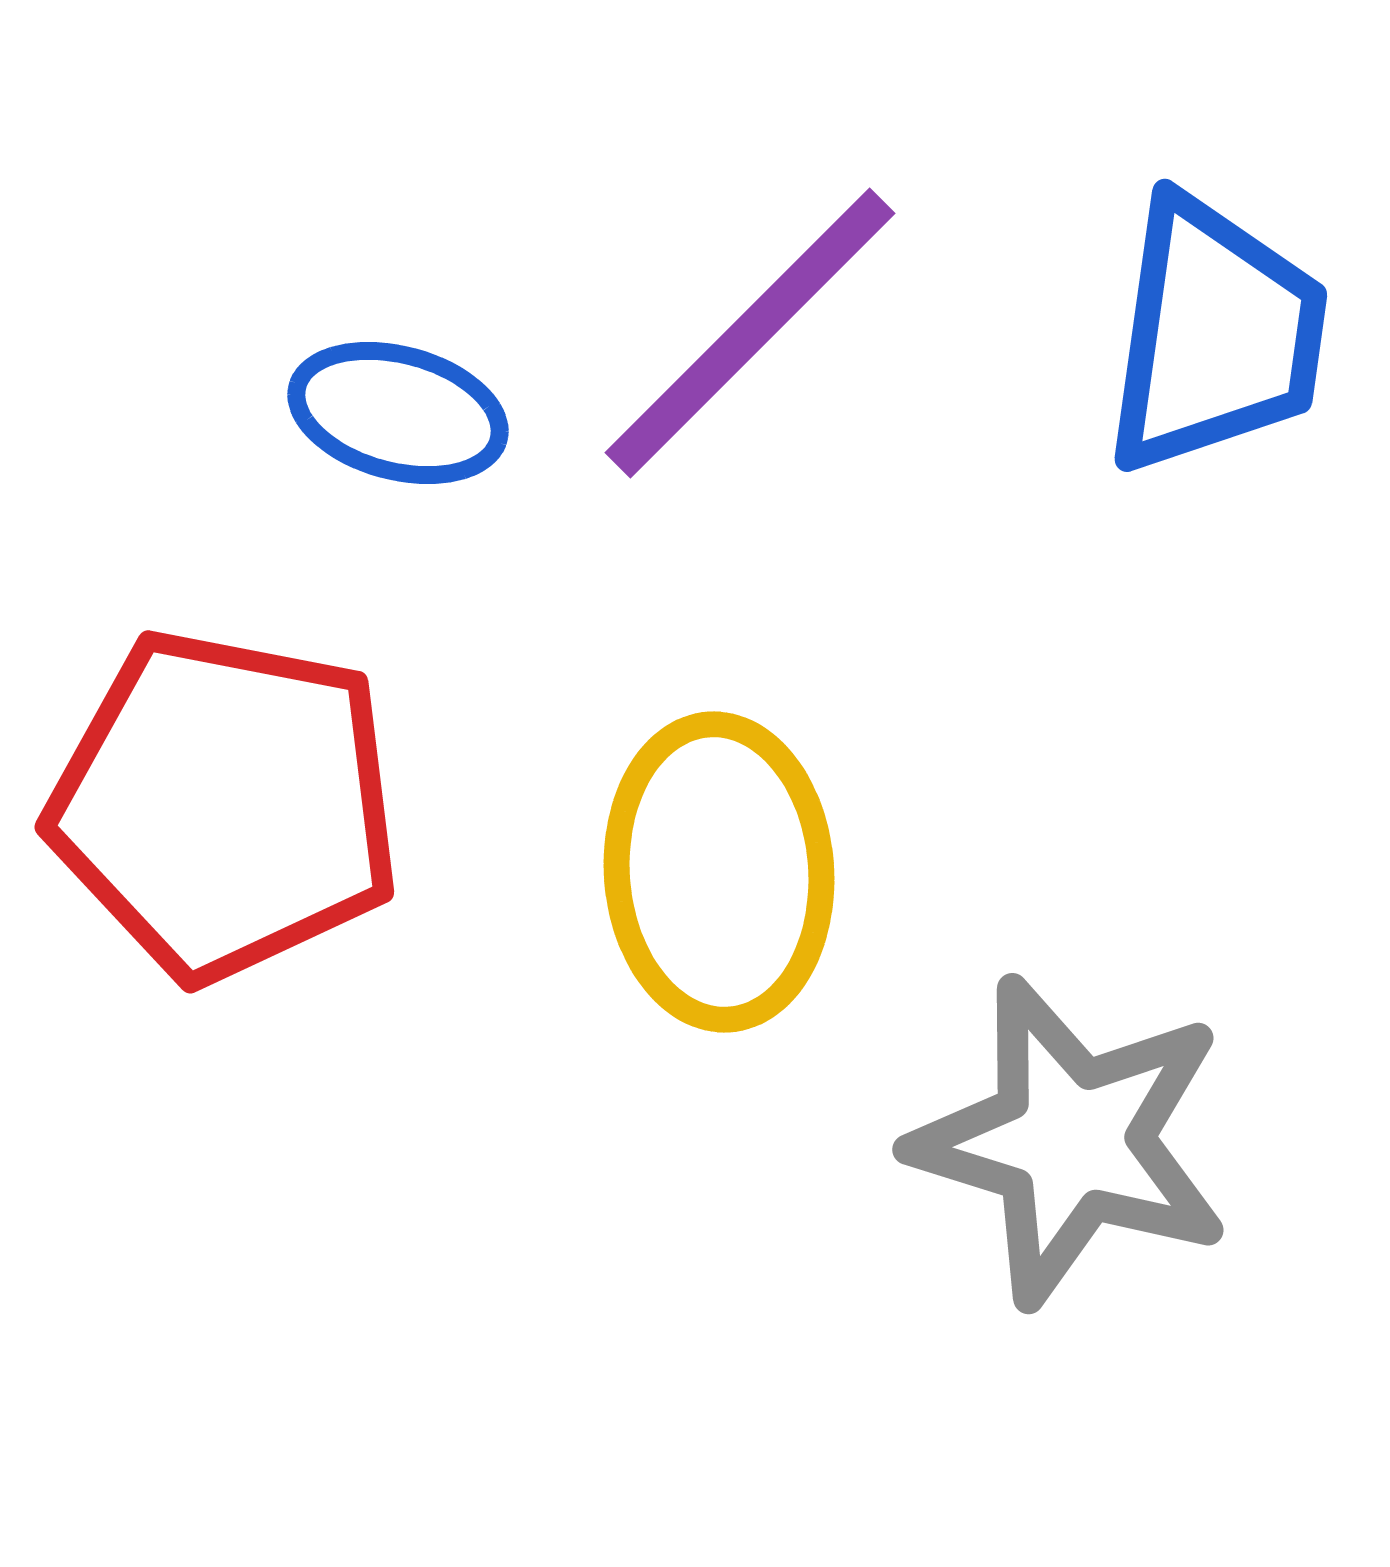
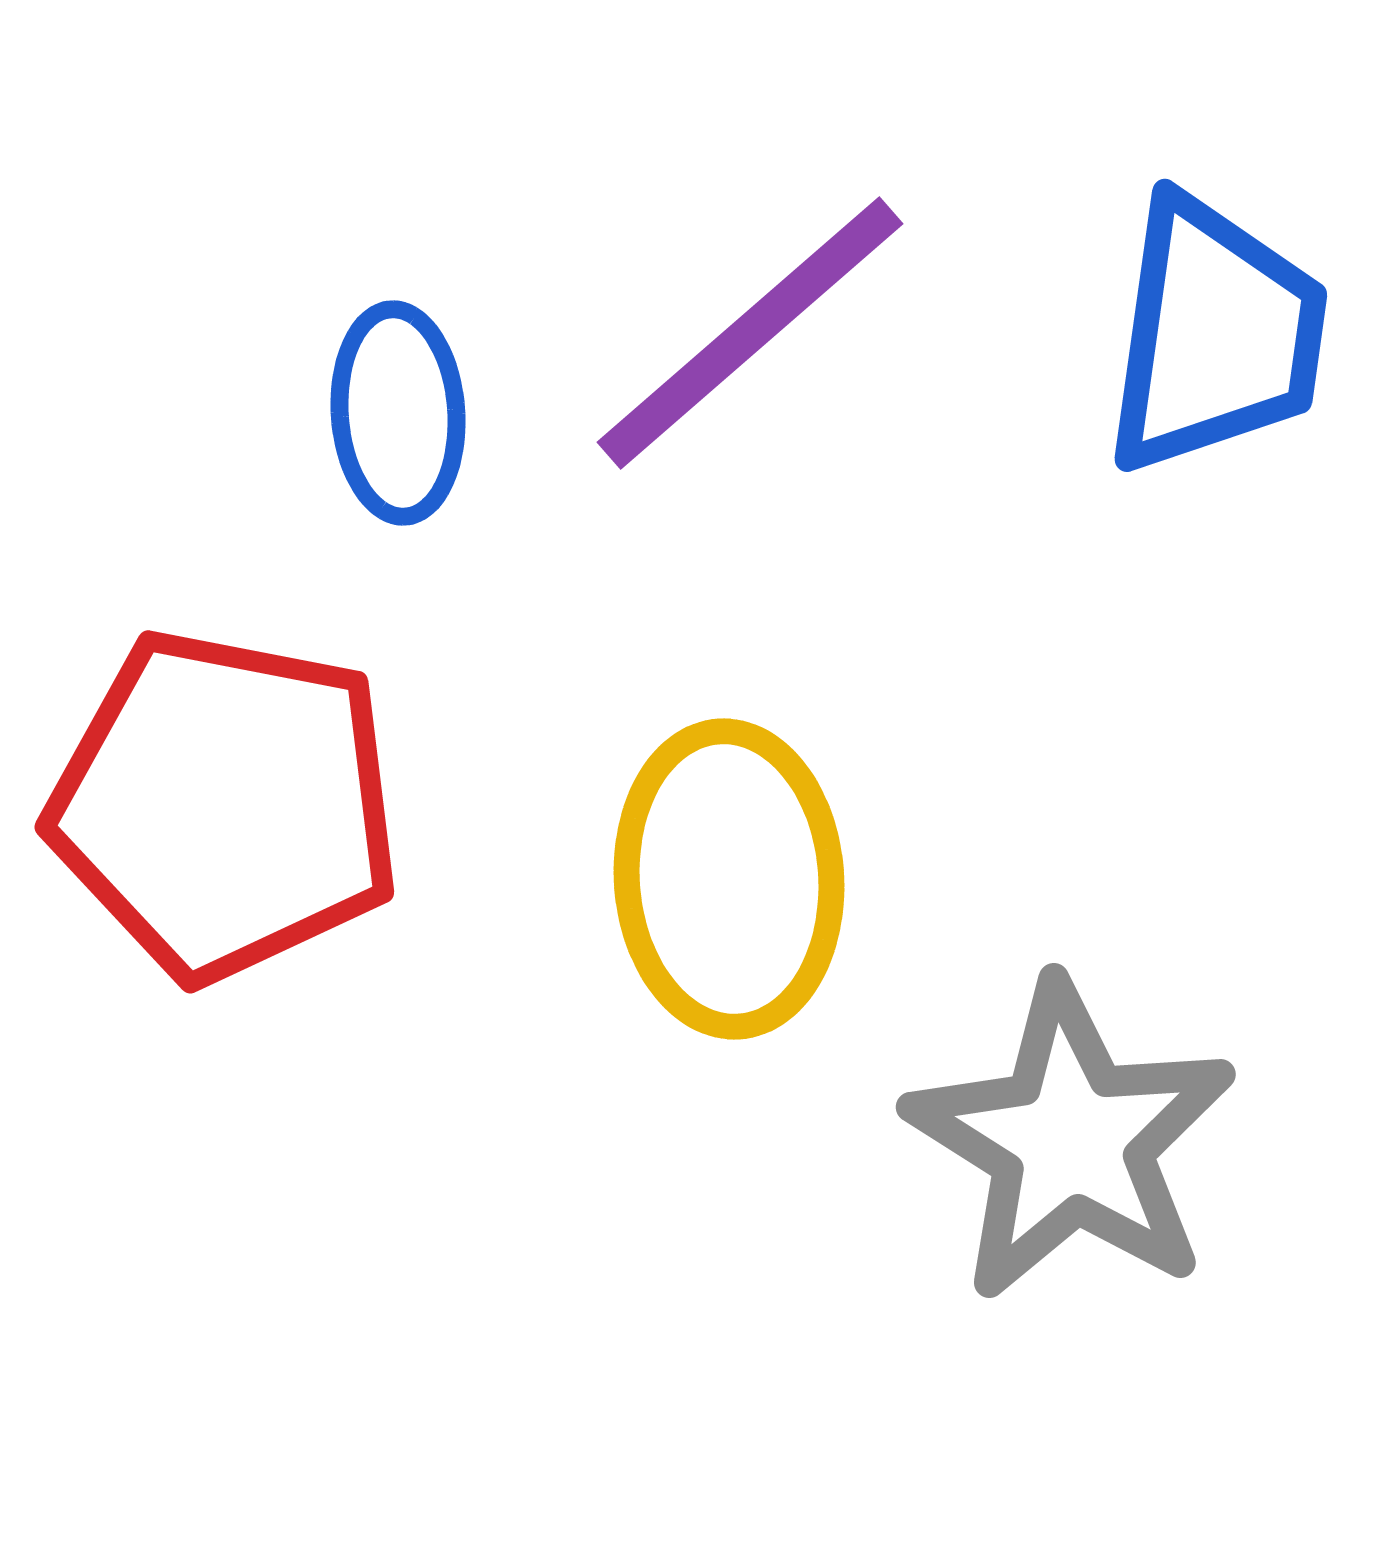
purple line: rotated 4 degrees clockwise
blue ellipse: rotated 71 degrees clockwise
yellow ellipse: moved 10 px right, 7 px down
gray star: rotated 15 degrees clockwise
